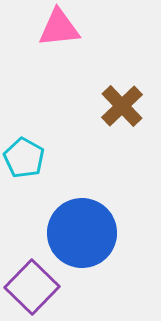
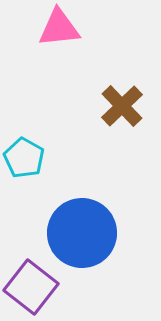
purple square: moved 1 px left; rotated 6 degrees counterclockwise
